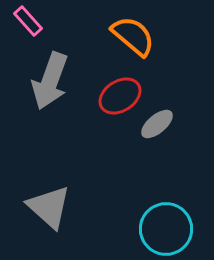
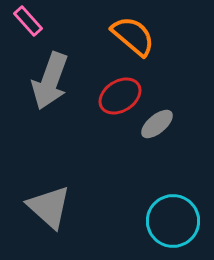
cyan circle: moved 7 px right, 8 px up
